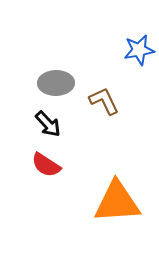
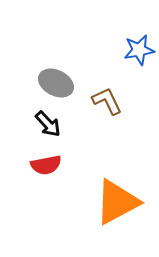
gray ellipse: rotated 28 degrees clockwise
brown L-shape: moved 3 px right
red semicircle: rotated 44 degrees counterclockwise
orange triangle: rotated 24 degrees counterclockwise
